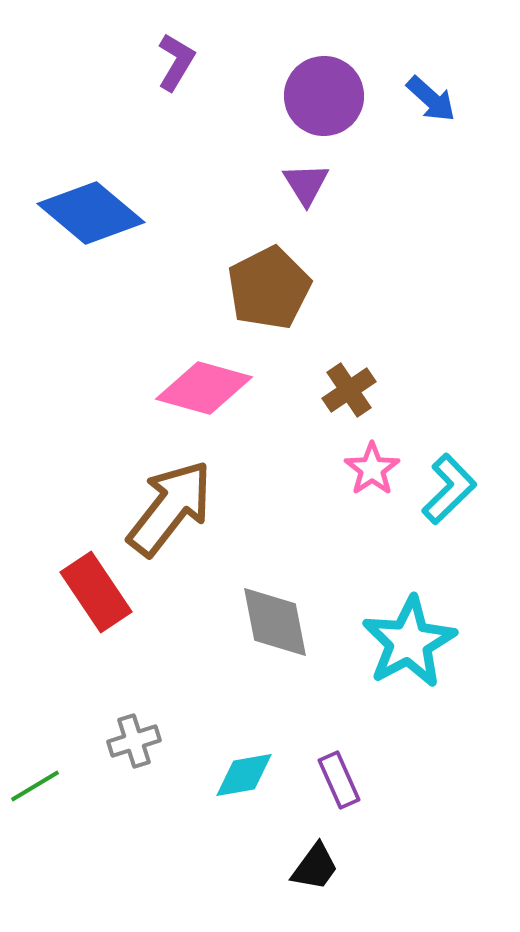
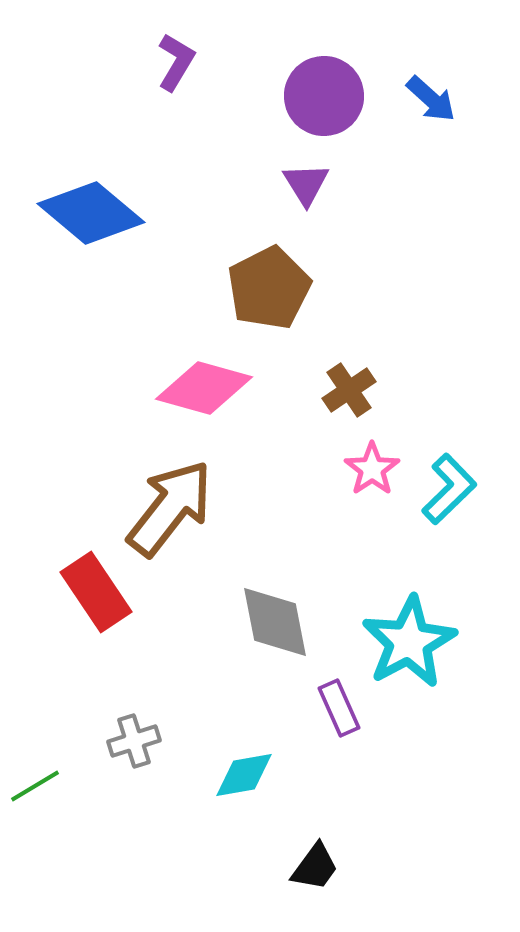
purple rectangle: moved 72 px up
